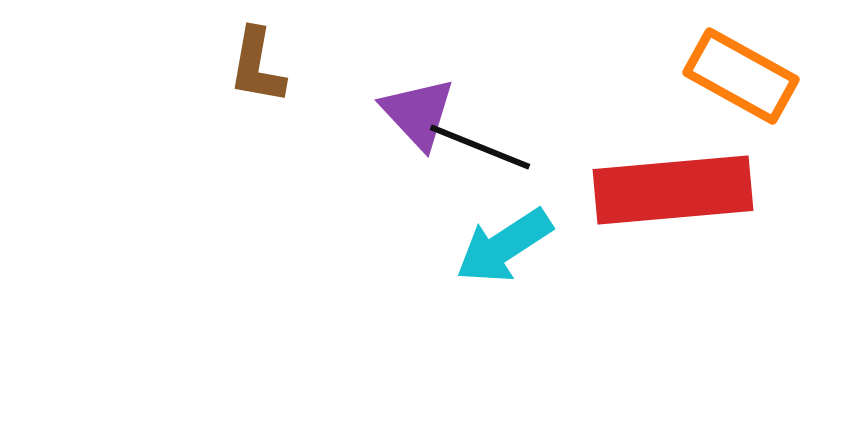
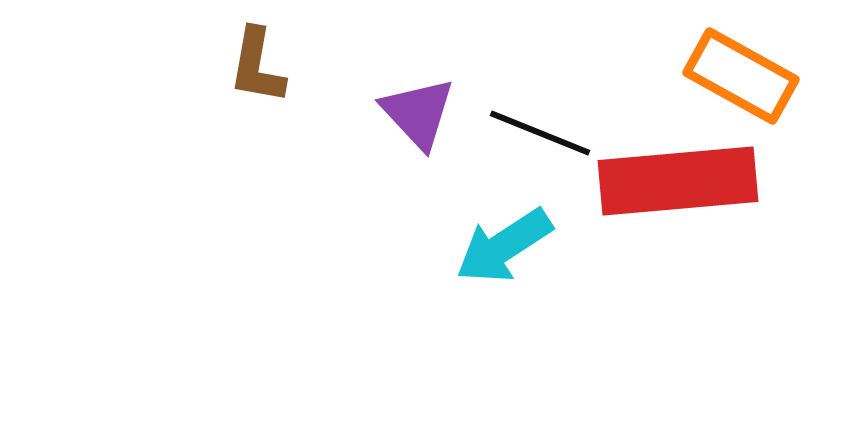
black line: moved 60 px right, 14 px up
red rectangle: moved 5 px right, 9 px up
